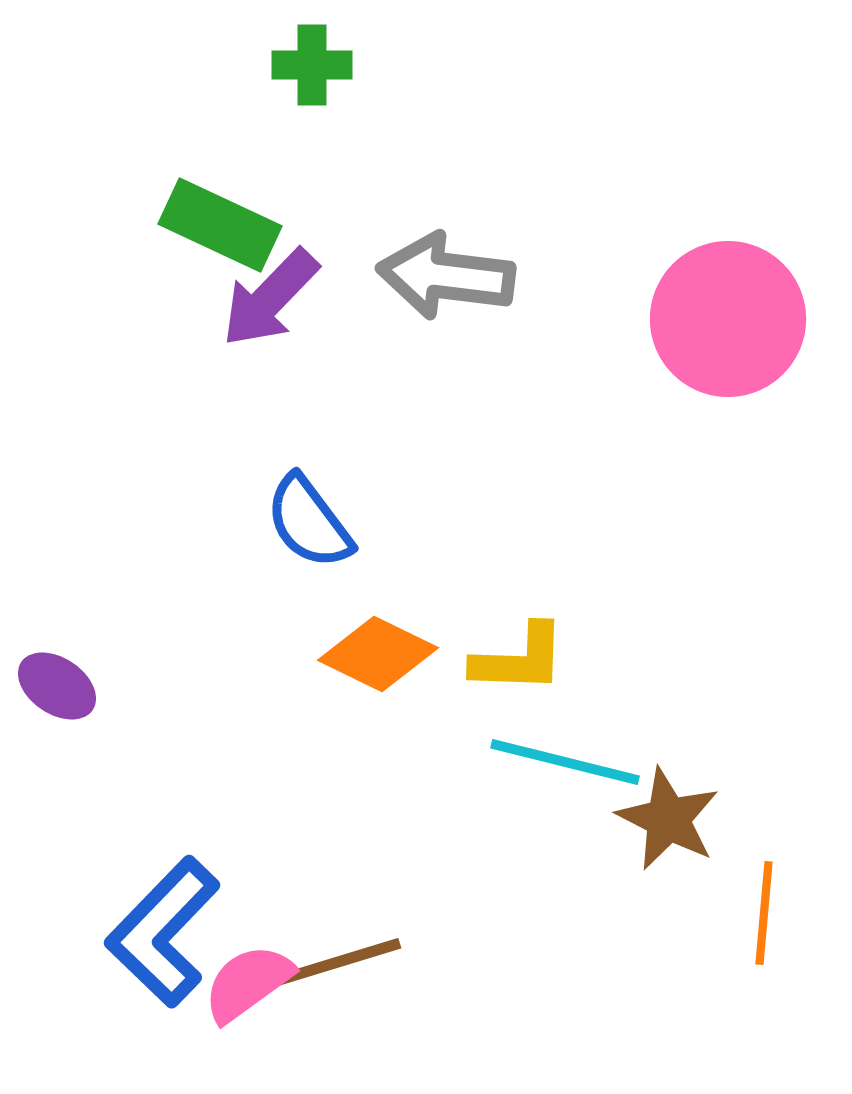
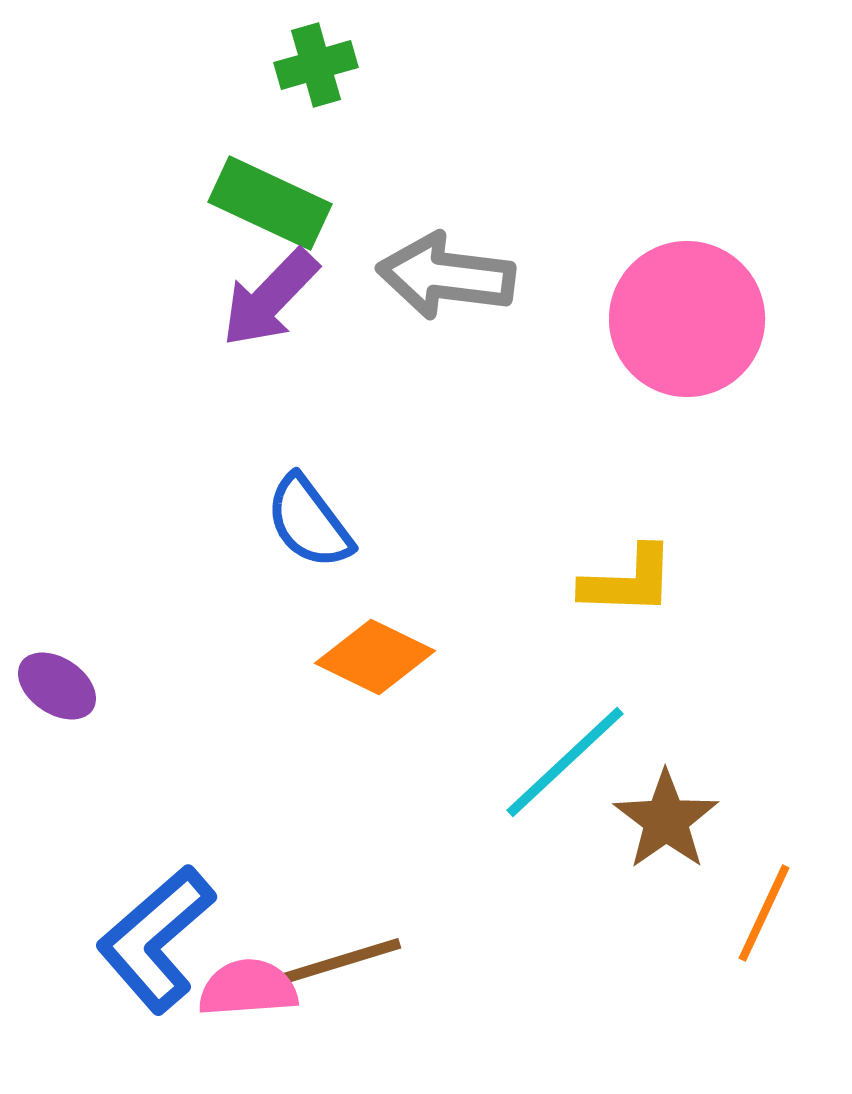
green cross: moved 4 px right; rotated 16 degrees counterclockwise
green rectangle: moved 50 px right, 22 px up
pink circle: moved 41 px left
orange diamond: moved 3 px left, 3 px down
yellow L-shape: moved 109 px right, 78 px up
cyan line: rotated 57 degrees counterclockwise
brown star: moved 2 px left, 1 px down; rotated 10 degrees clockwise
orange line: rotated 20 degrees clockwise
blue L-shape: moved 7 px left, 7 px down; rotated 5 degrees clockwise
pink semicircle: moved 5 px down; rotated 32 degrees clockwise
